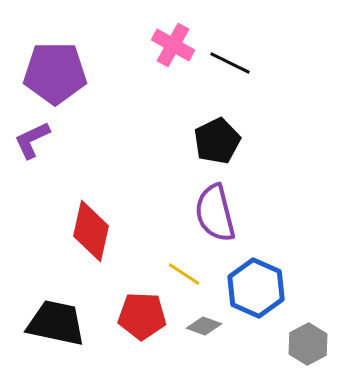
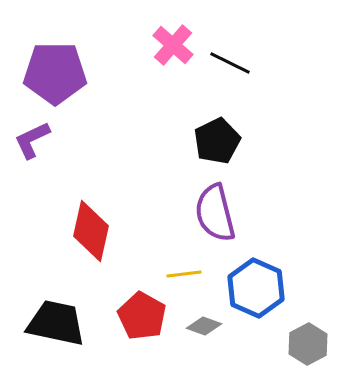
pink cross: rotated 12 degrees clockwise
yellow line: rotated 40 degrees counterclockwise
red pentagon: rotated 27 degrees clockwise
